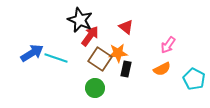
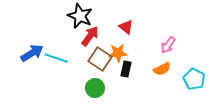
black star: moved 4 px up
